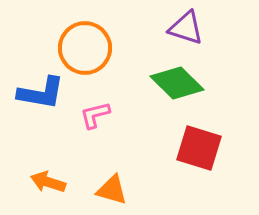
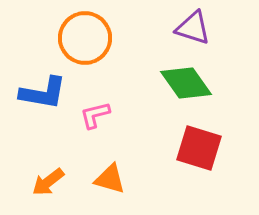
purple triangle: moved 7 px right
orange circle: moved 10 px up
green diamond: moved 9 px right; rotated 10 degrees clockwise
blue L-shape: moved 2 px right
orange arrow: rotated 56 degrees counterclockwise
orange triangle: moved 2 px left, 11 px up
